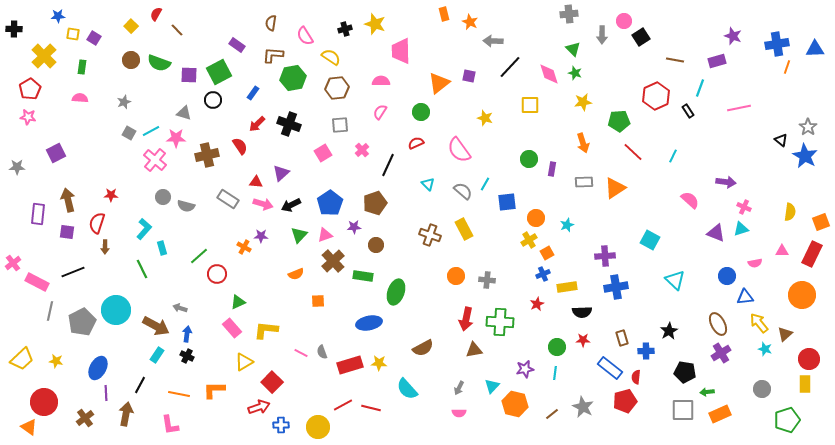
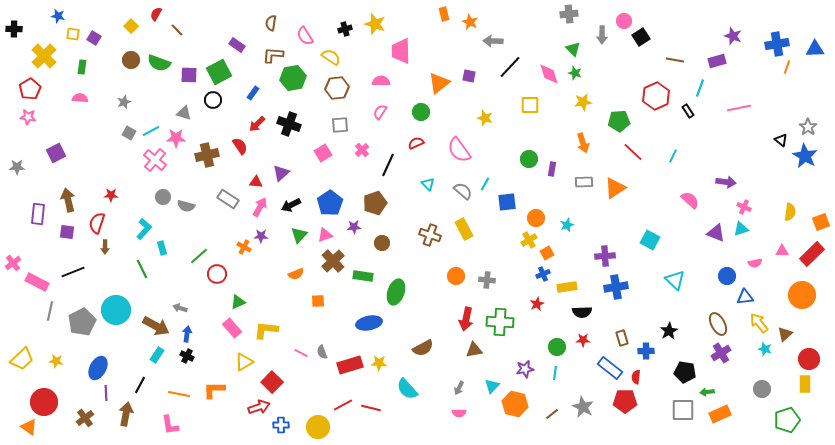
blue star at (58, 16): rotated 16 degrees clockwise
pink arrow at (263, 204): moved 3 px left, 3 px down; rotated 78 degrees counterclockwise
brown circle at (376, 245): moved 6 px right, 2 px up
red rectangle at (812, 254): rotated 20 degrees clockwise
red pentagon at (625, 401): rotated 15 degrees clockwise
